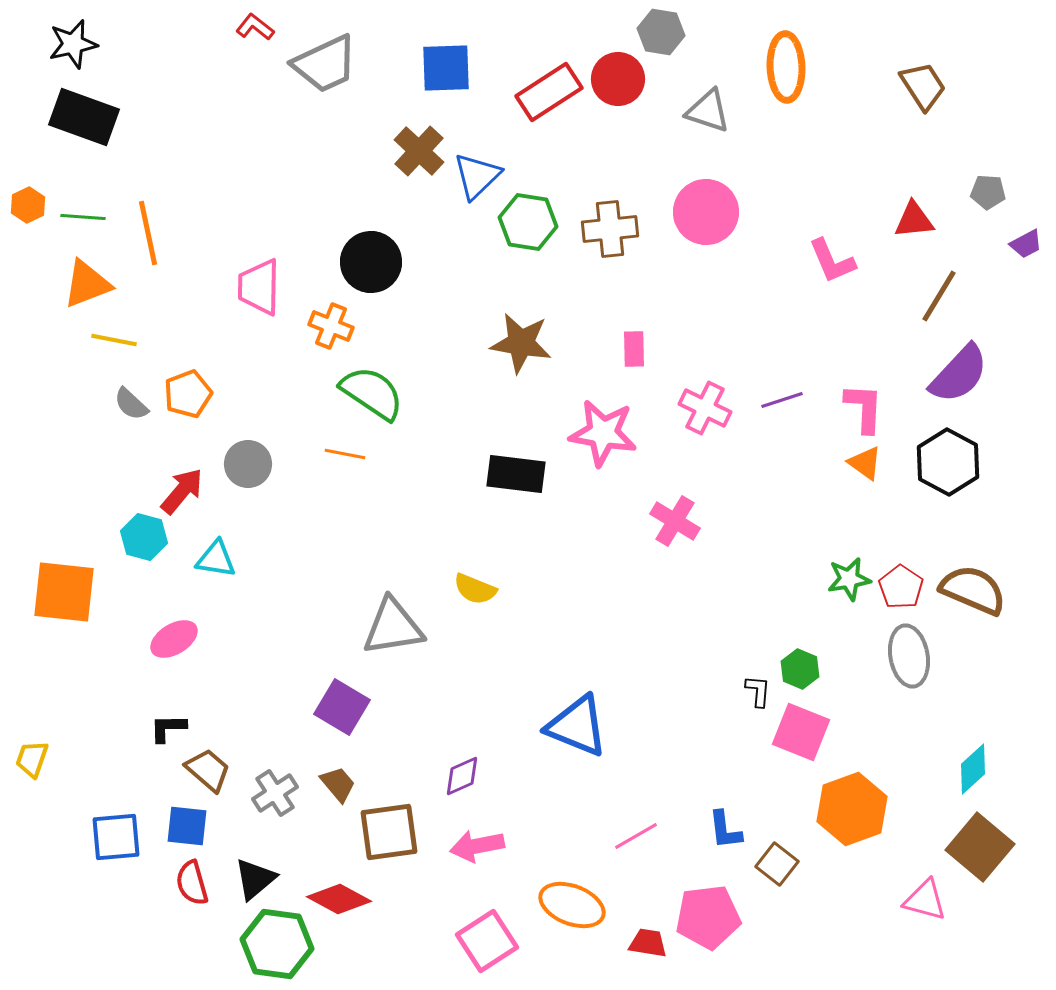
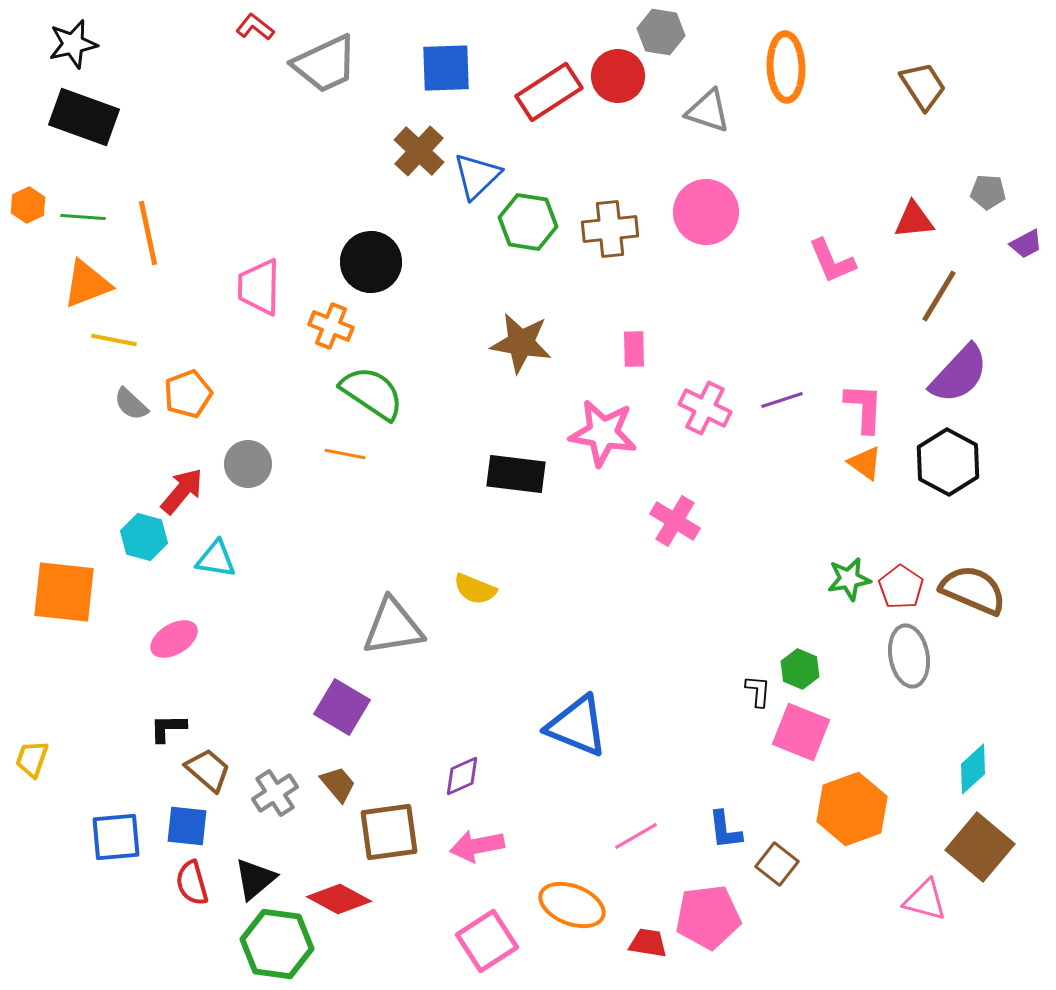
red circle at (618, 79): moved 3 px up
